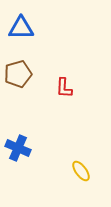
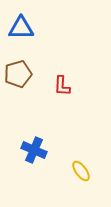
red L-shape: moved 2 px left, 2 px up
blue cross: moved 16 px right, 2 px down
